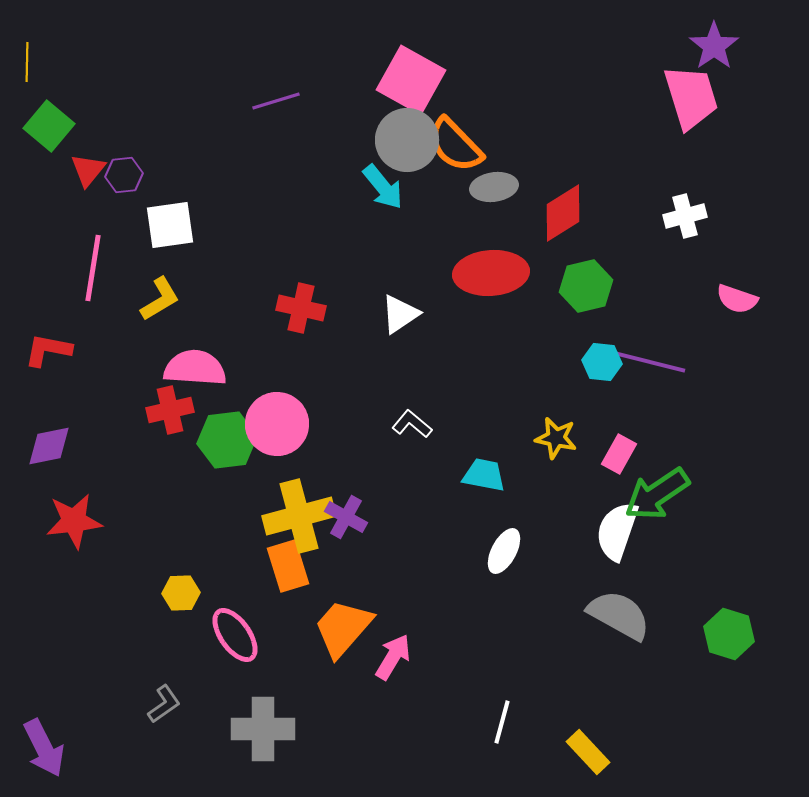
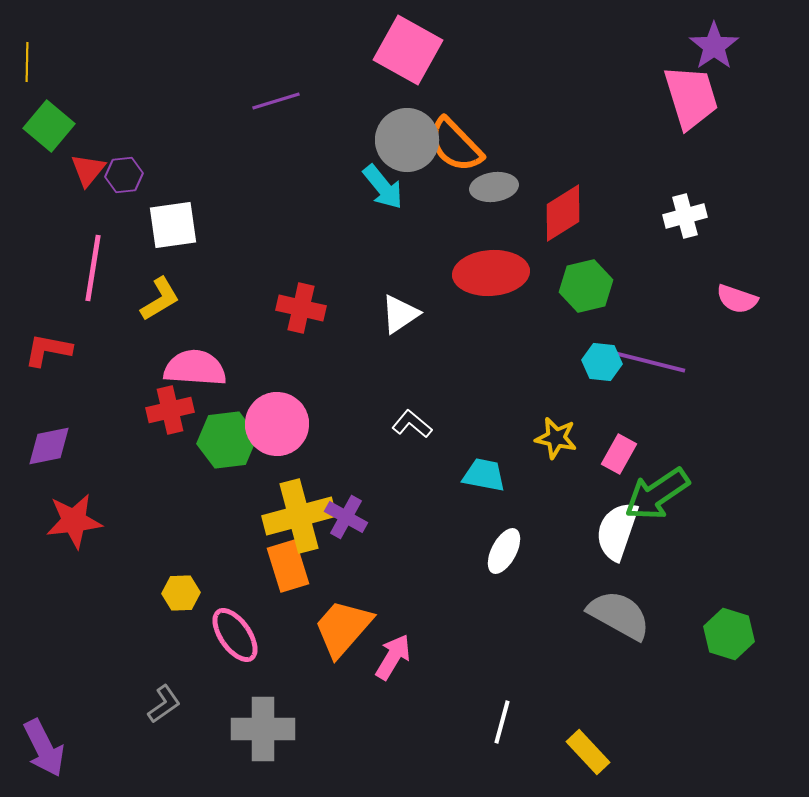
pink square at (411, 80): moved 3 px left, 30 px up
white square at (170, 225): moved 3 px right
